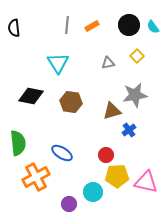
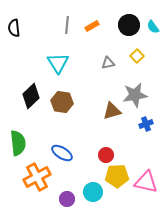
black diamond: rotated 55 degrees counterclockwise
brown hexagon: moved 9 px left
blue cross: moved 17 px right, 6 px up; rotated 16 degrees clockwise
orange cross: moved 1 px right
purple circle: moved 2 px left, 5 px up
